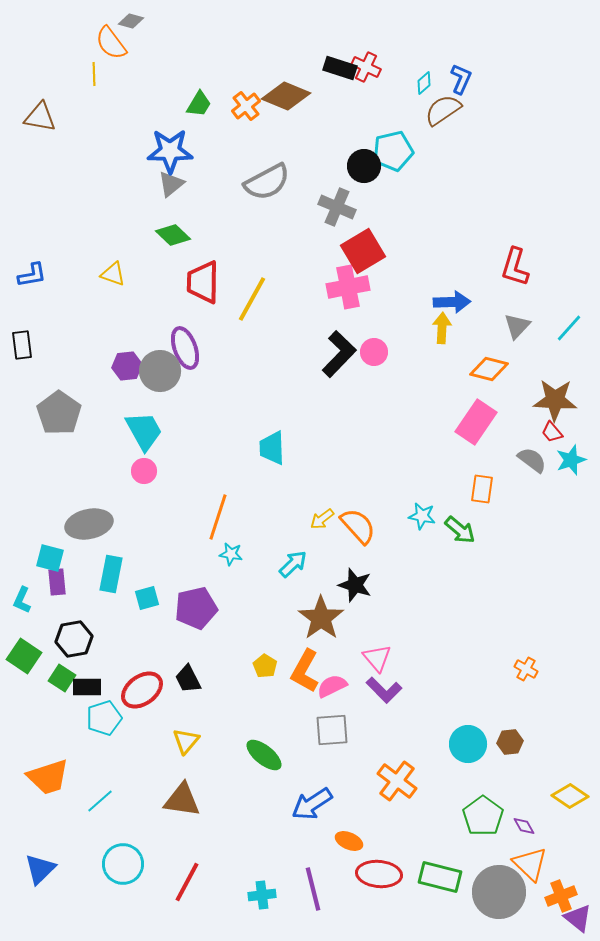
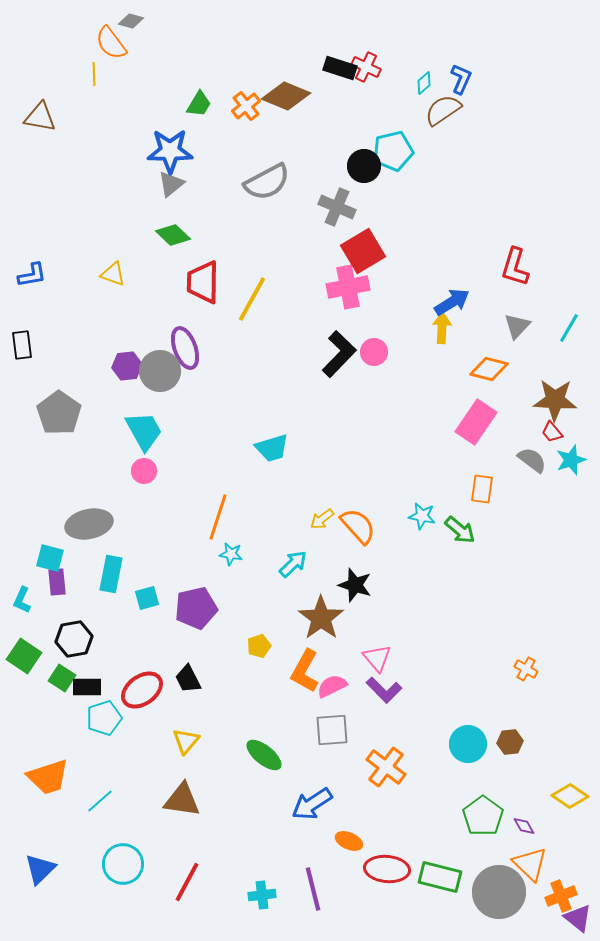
blue arrow at (452, 302): rotated 30 degrees counterclockwise
cyan line at (569, 328): rotated 12 degrees counterclockwise
cyan trapezoid at (272, 448): rotated 105 degrees counterclockwise
yellow pentagon at (265, 666): moved 6 px left, 20 px up; rotated 20 degrees clockwise
orange cross at (397, 781): moved 11 px left, 14 px up
red ellipse at (379, 874): moved 8 px right, 5 px up
